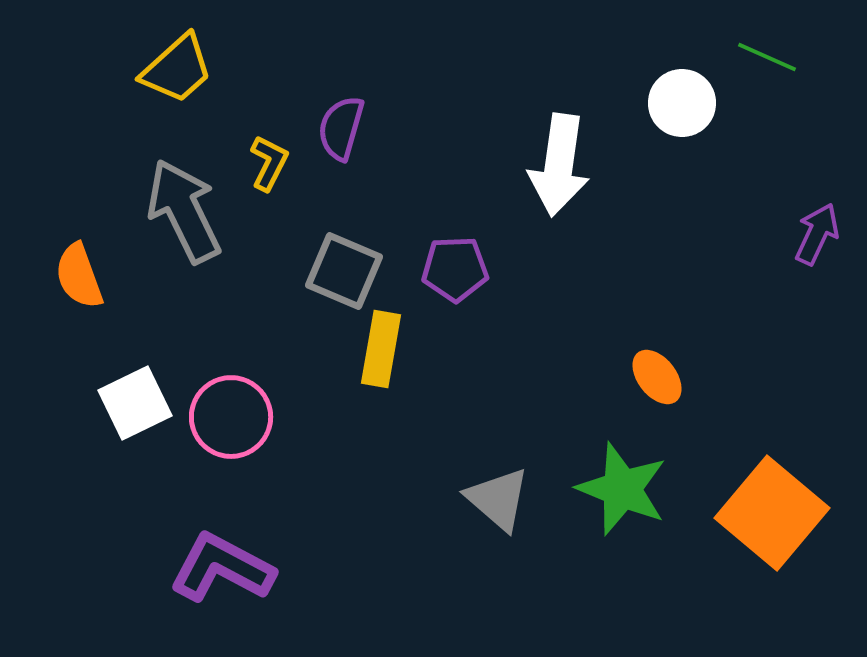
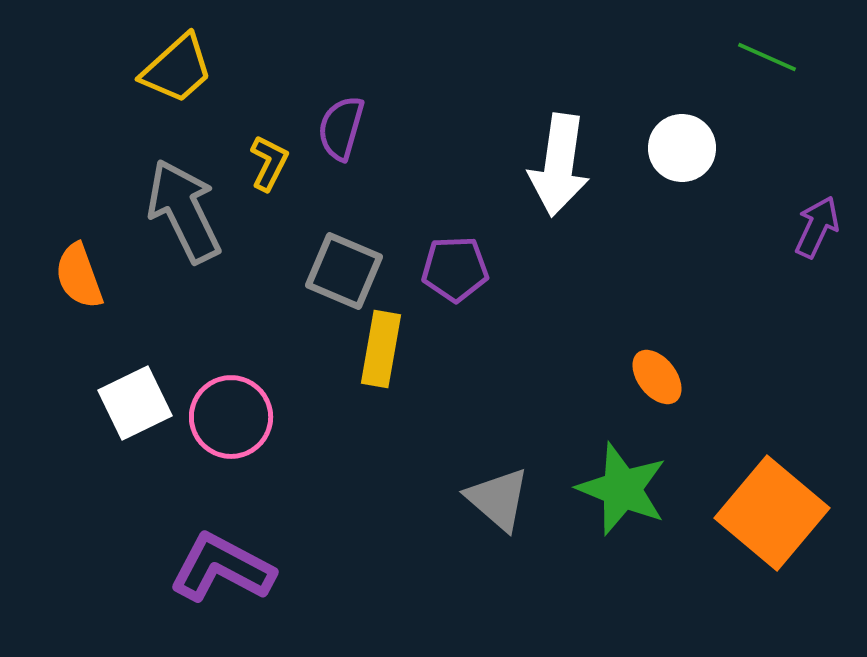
white circle: moved 45 px down
purple arrow: moved 7 px up
